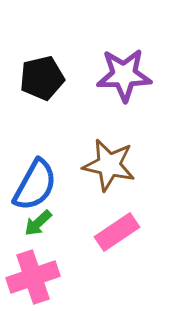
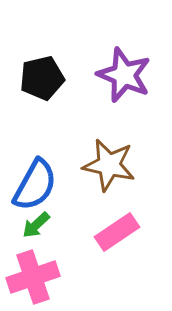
purple star: rotated 24 degrees clockwise
green arrow: moved 2 px left, 2 px down
